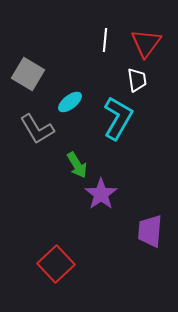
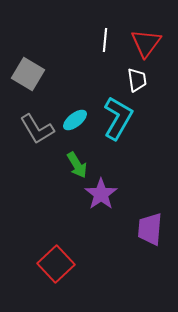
cyan ellipse: moved 5 px right, 18 px down
purple trapezoid: moved 2 px up
